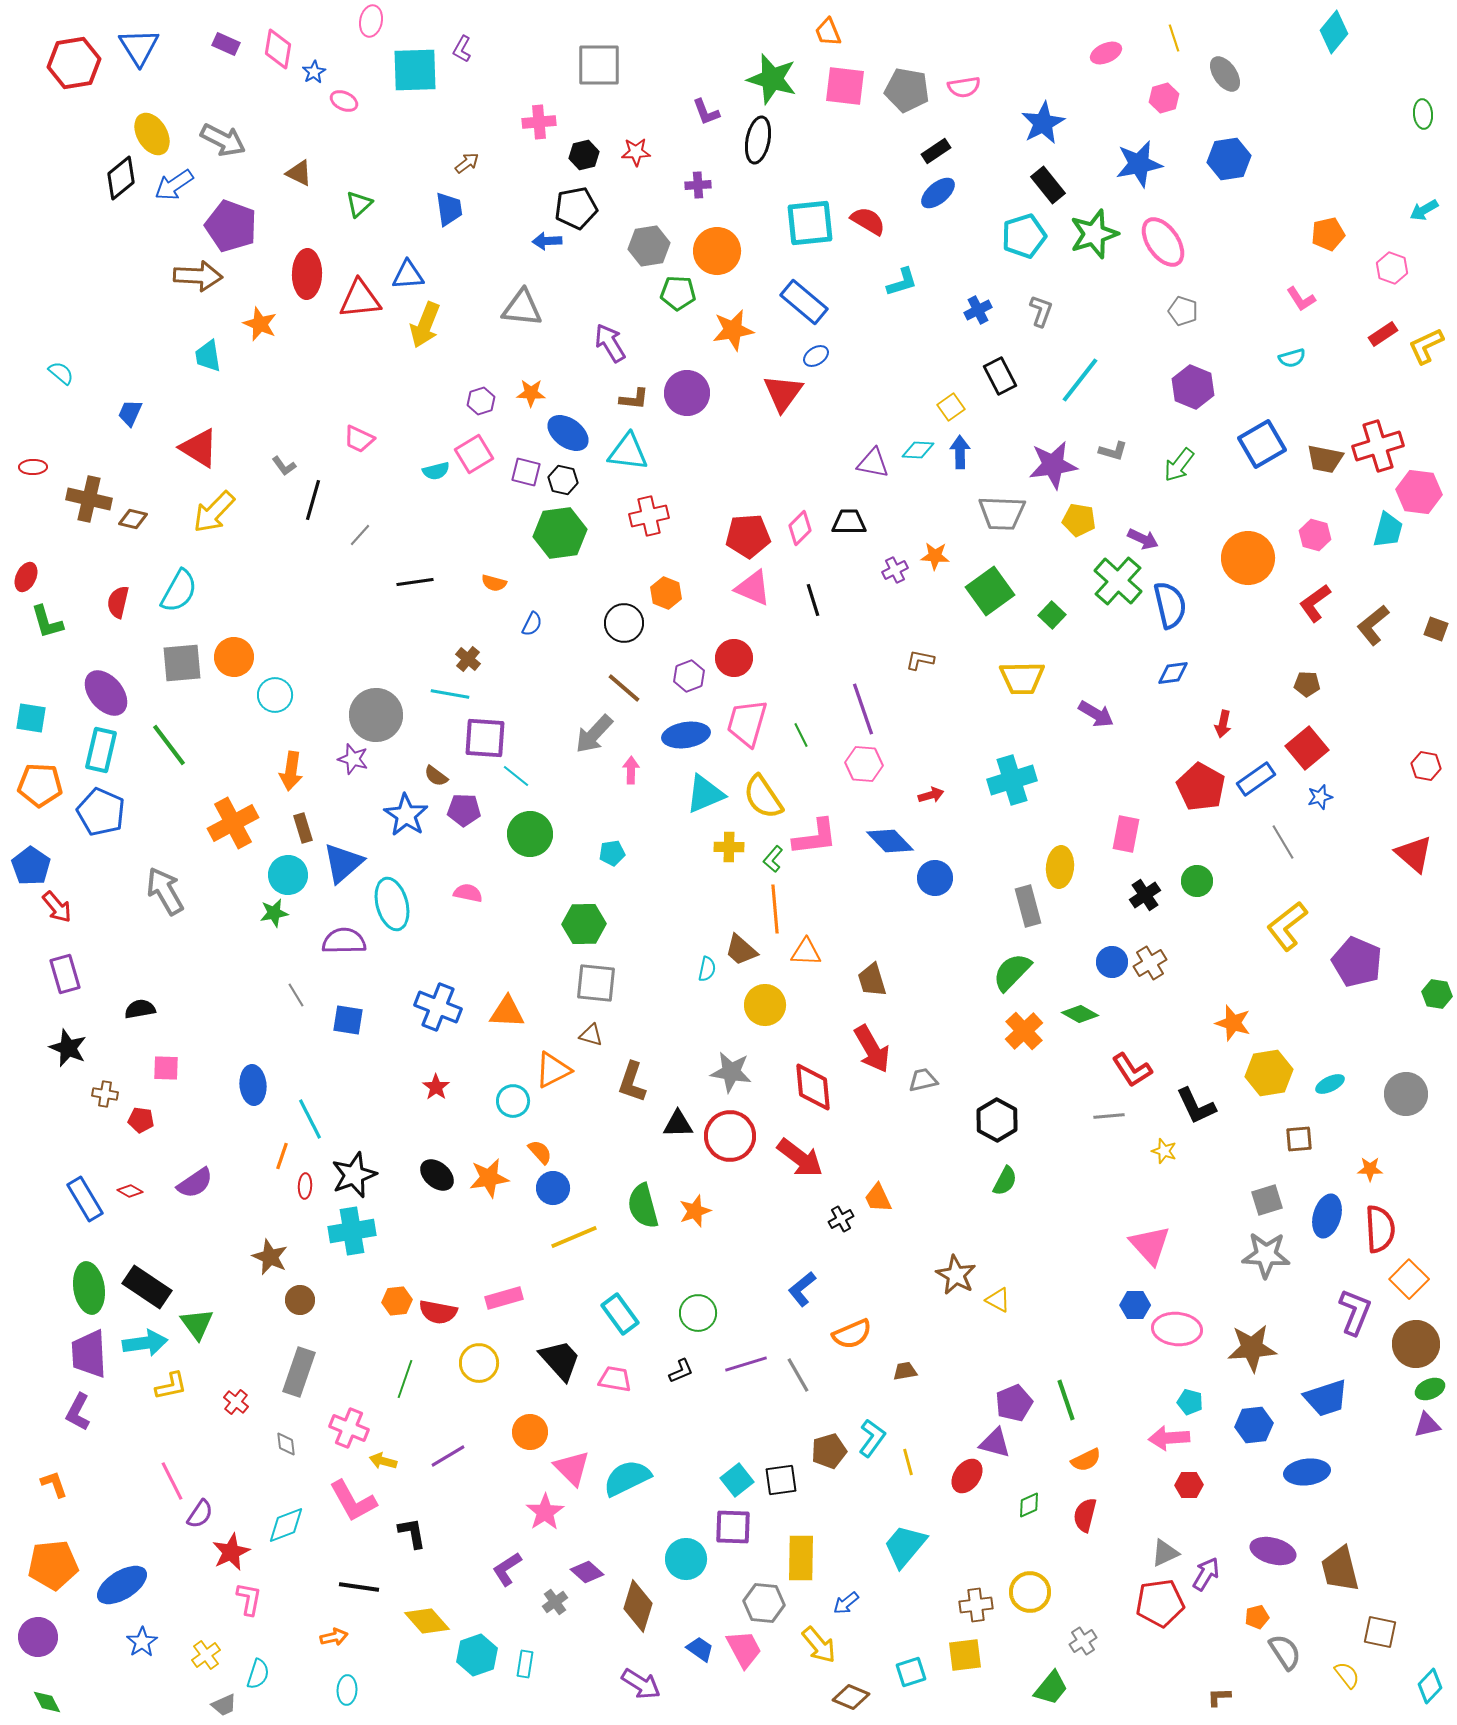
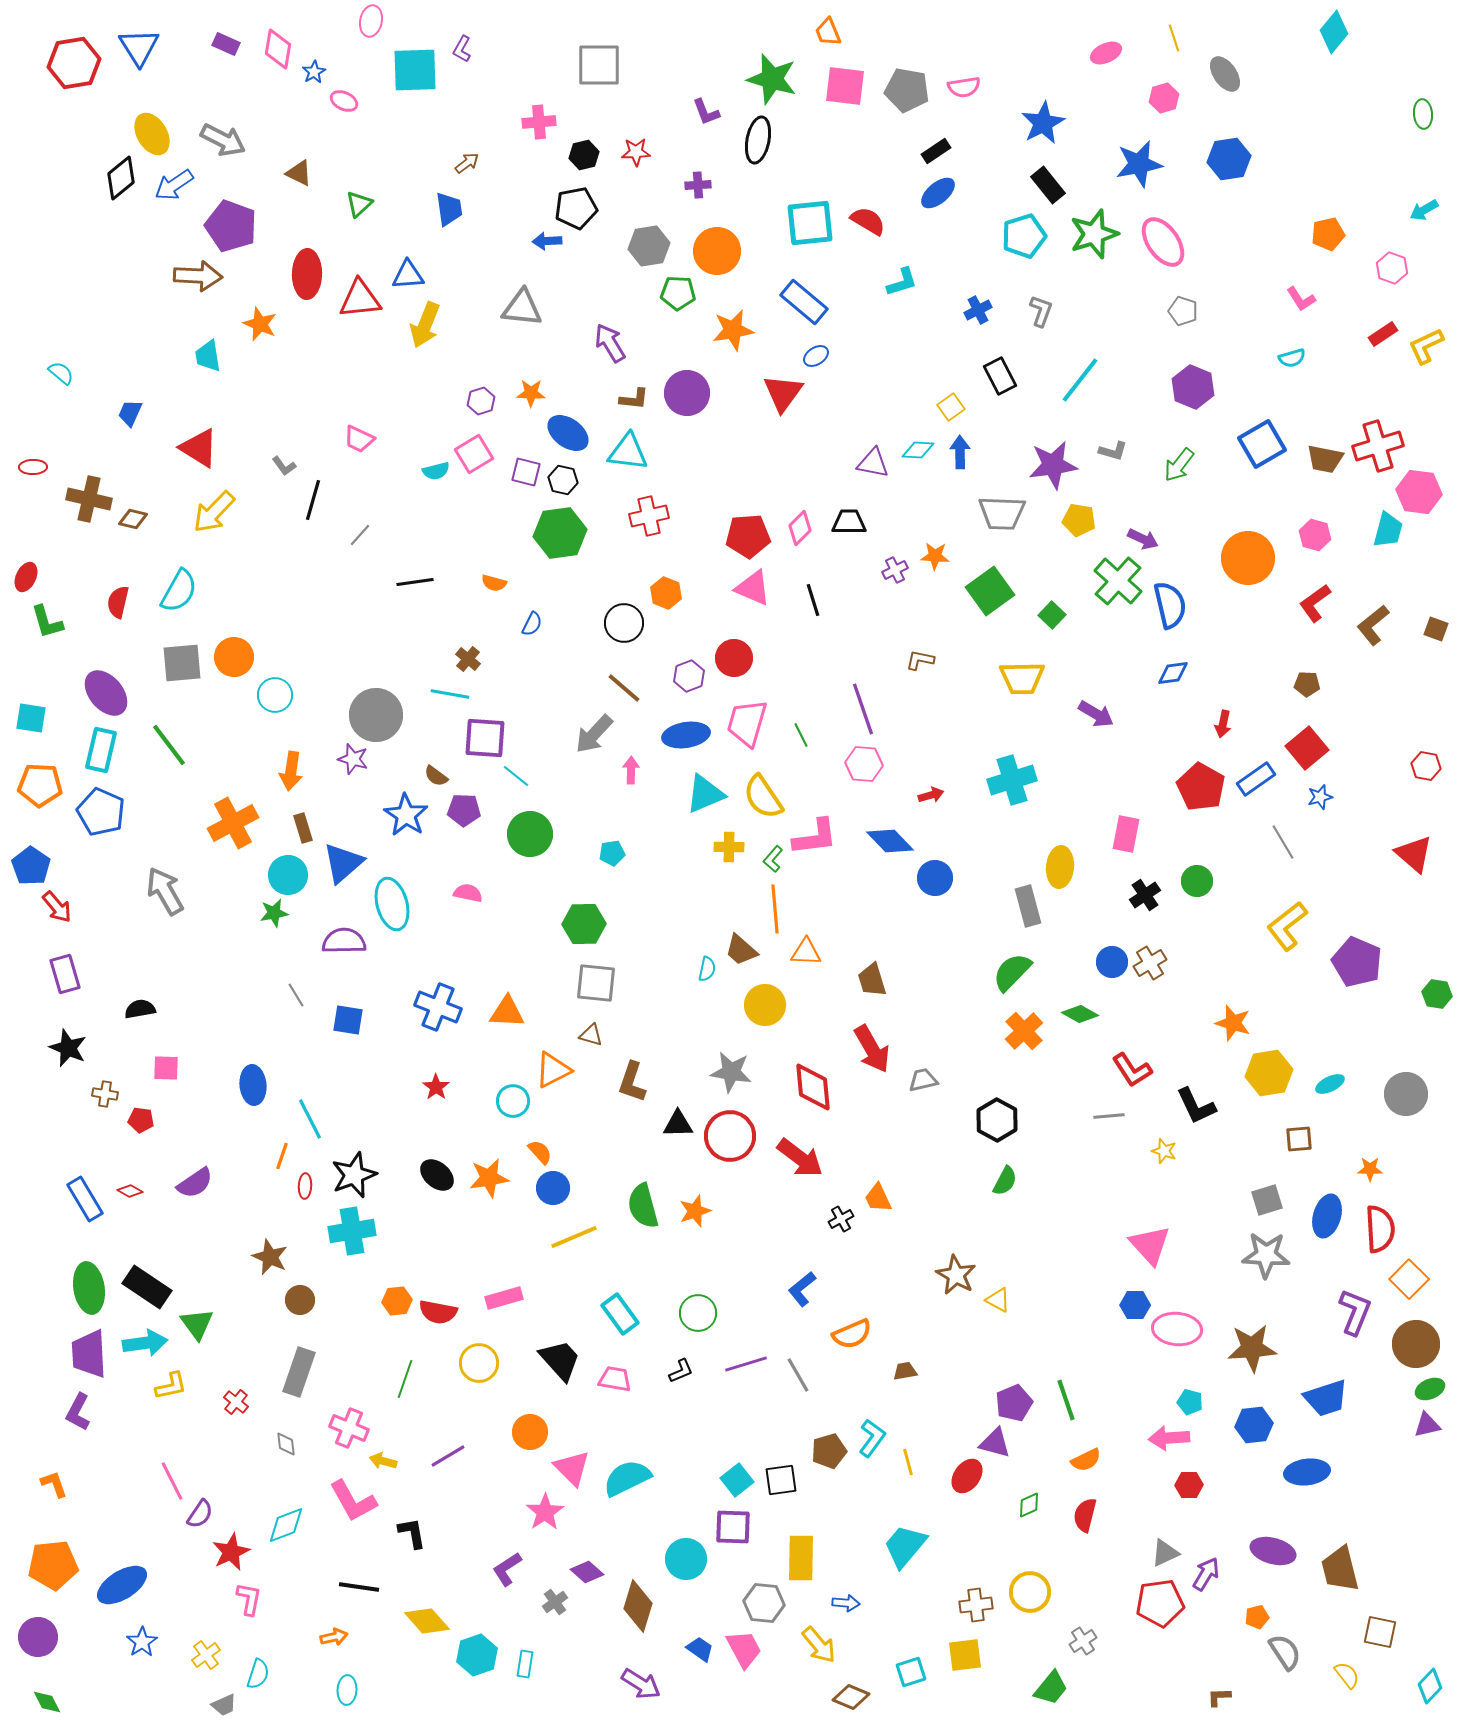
blue arrow at (846, 1603): rotated 136 degrees counterclockwise
